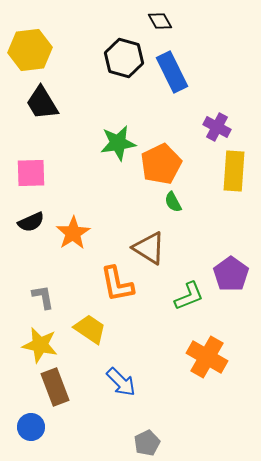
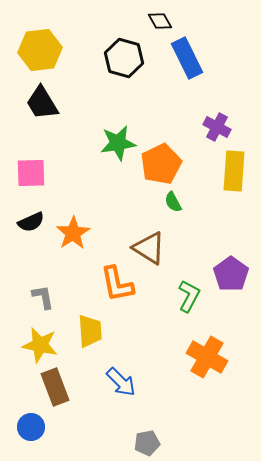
yellow hexagon: moved 10 px right
blue rectangle: moved 15 px right, 14 px up
green L-shape: rotated 40 degrees counterclockwise
yellow trapezoid: moved 2 px down; rotated 52 degrees clockwise
gray pentagon: rotated 15 degrees clockwise
